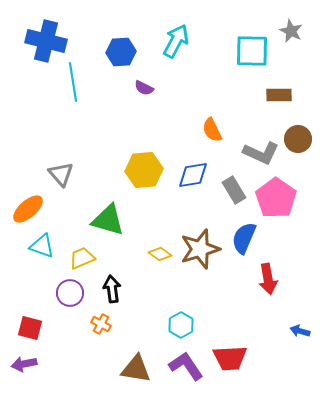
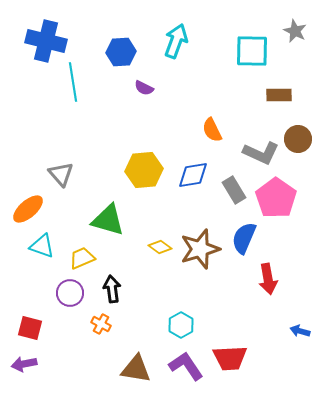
gray star: moved 4 px right
cyan arrow: rotated 8 degrees counterclockwise
yellow diamond: moved 7 px up
